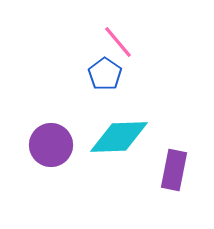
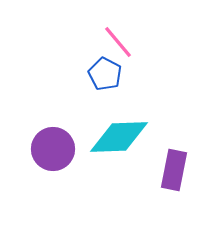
blue pentagon: rotated 8 degrees counterclockwise
purple circle: moved 2 px right, 4 px down
